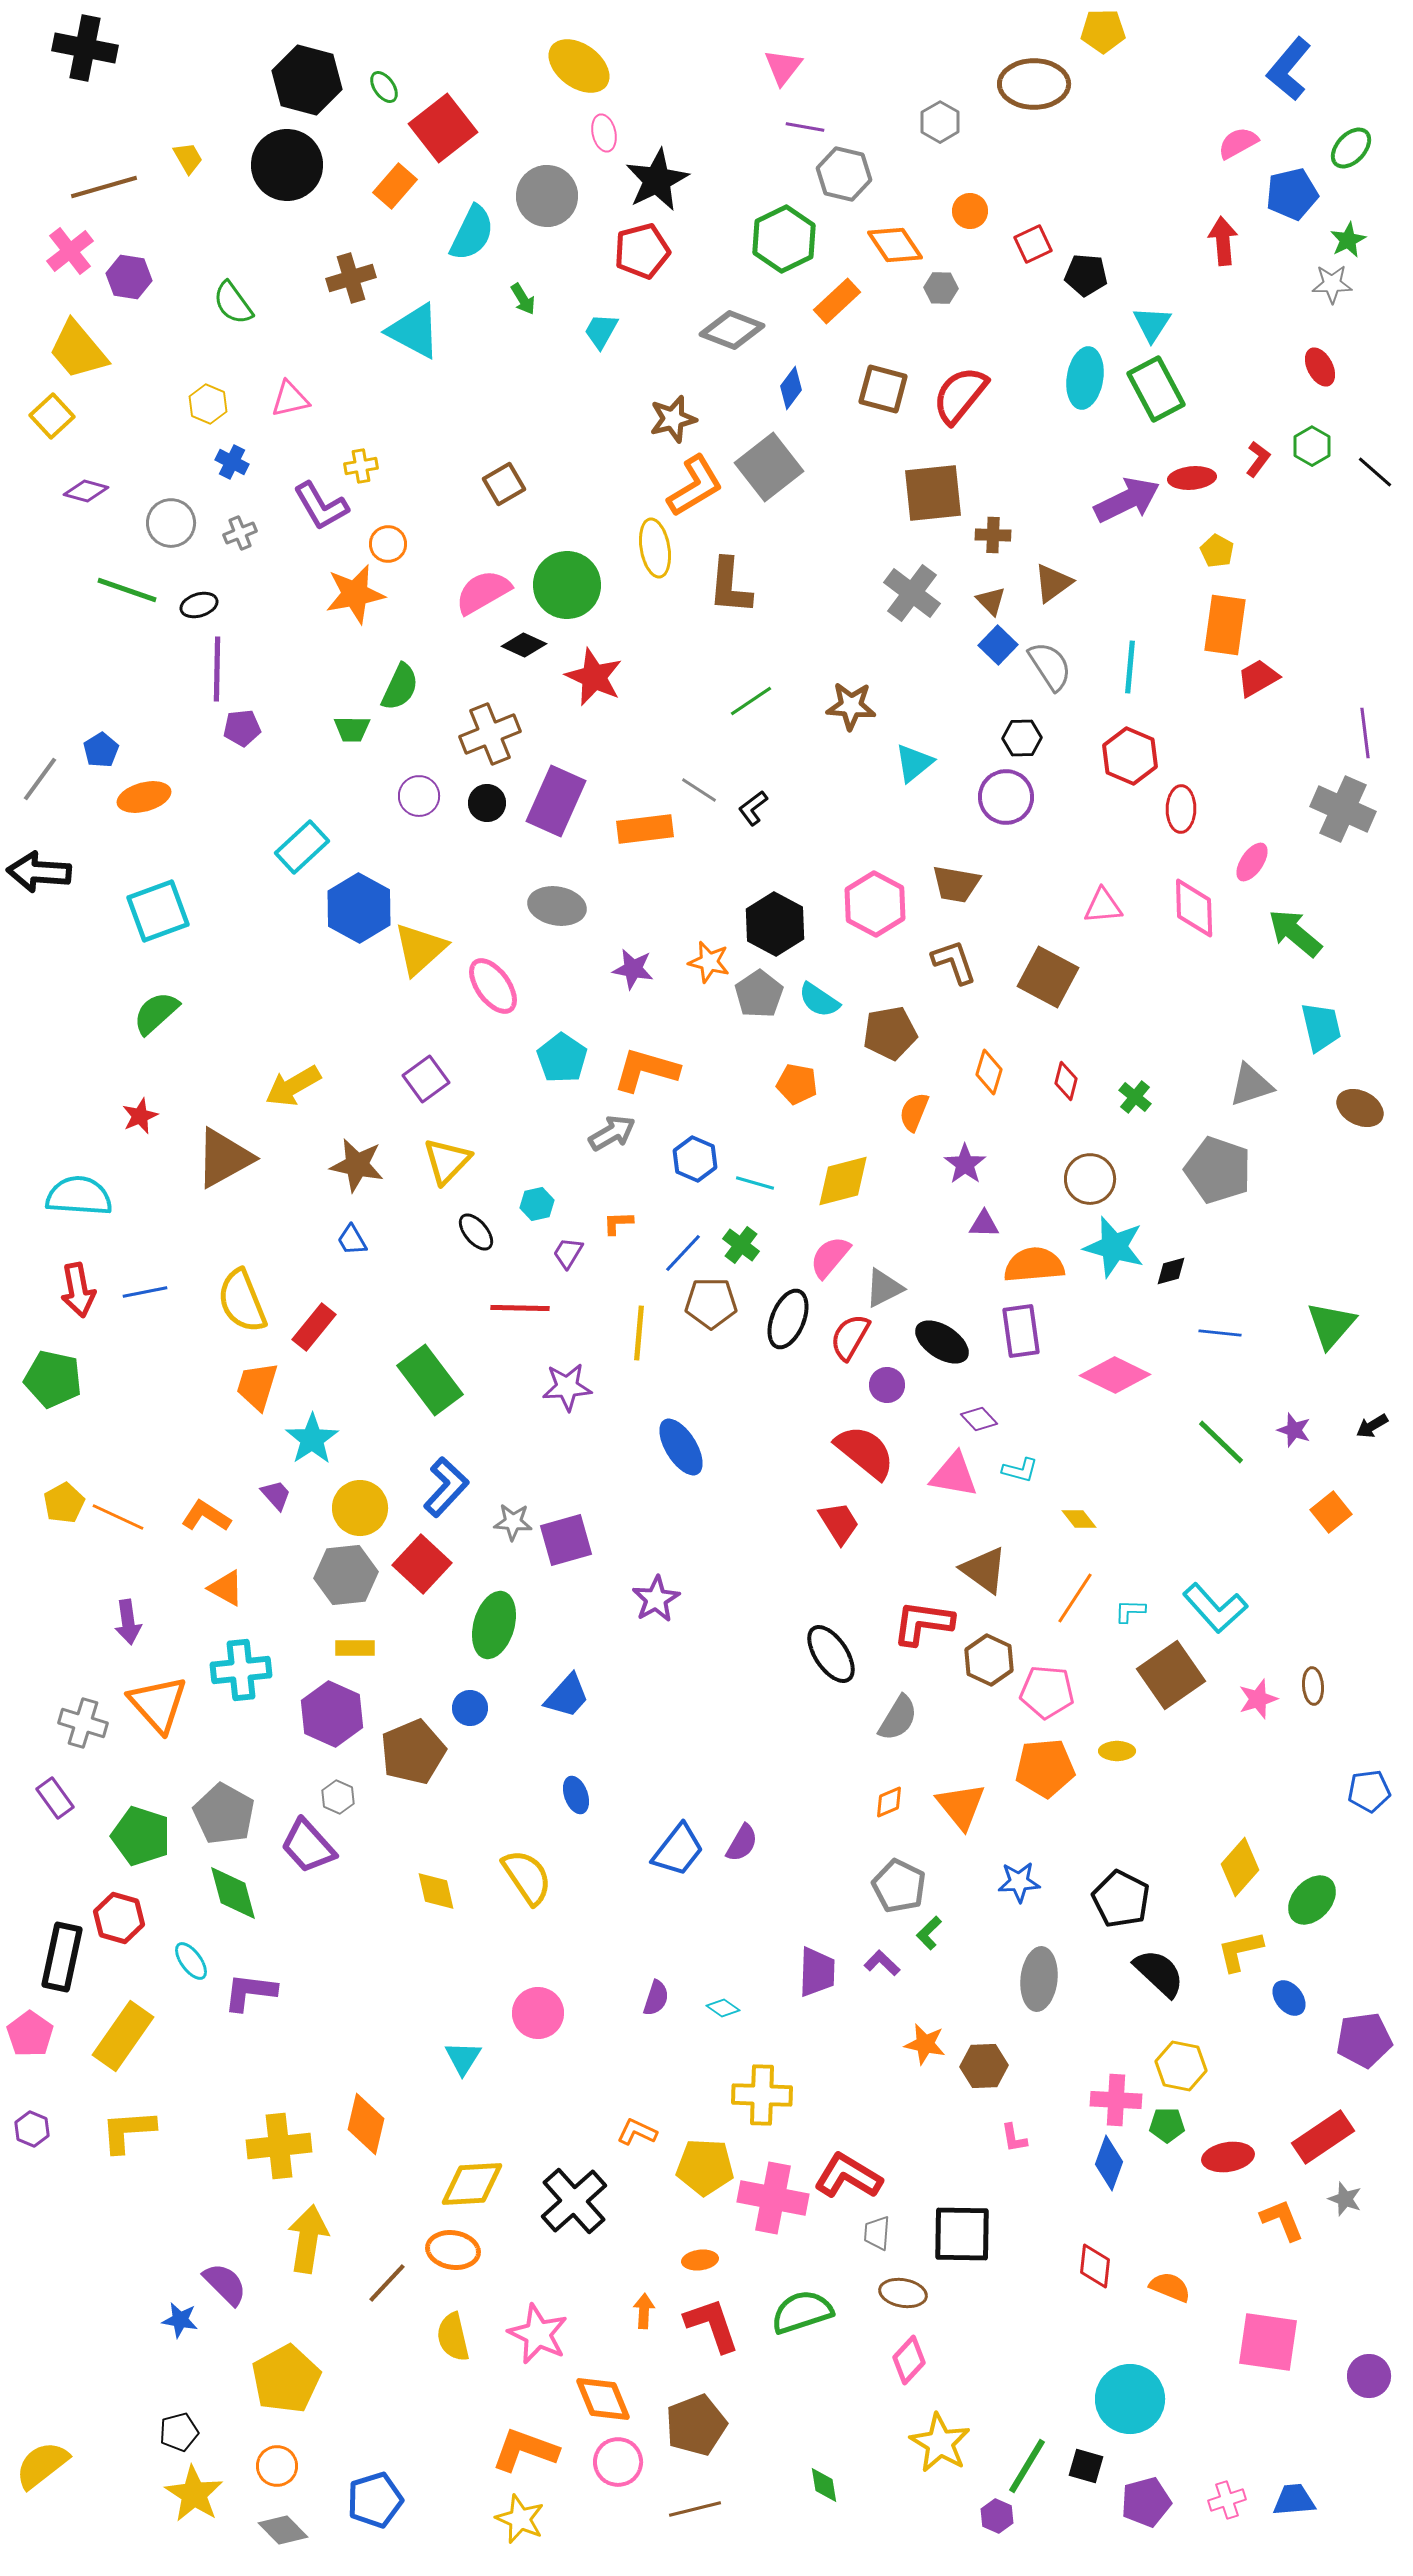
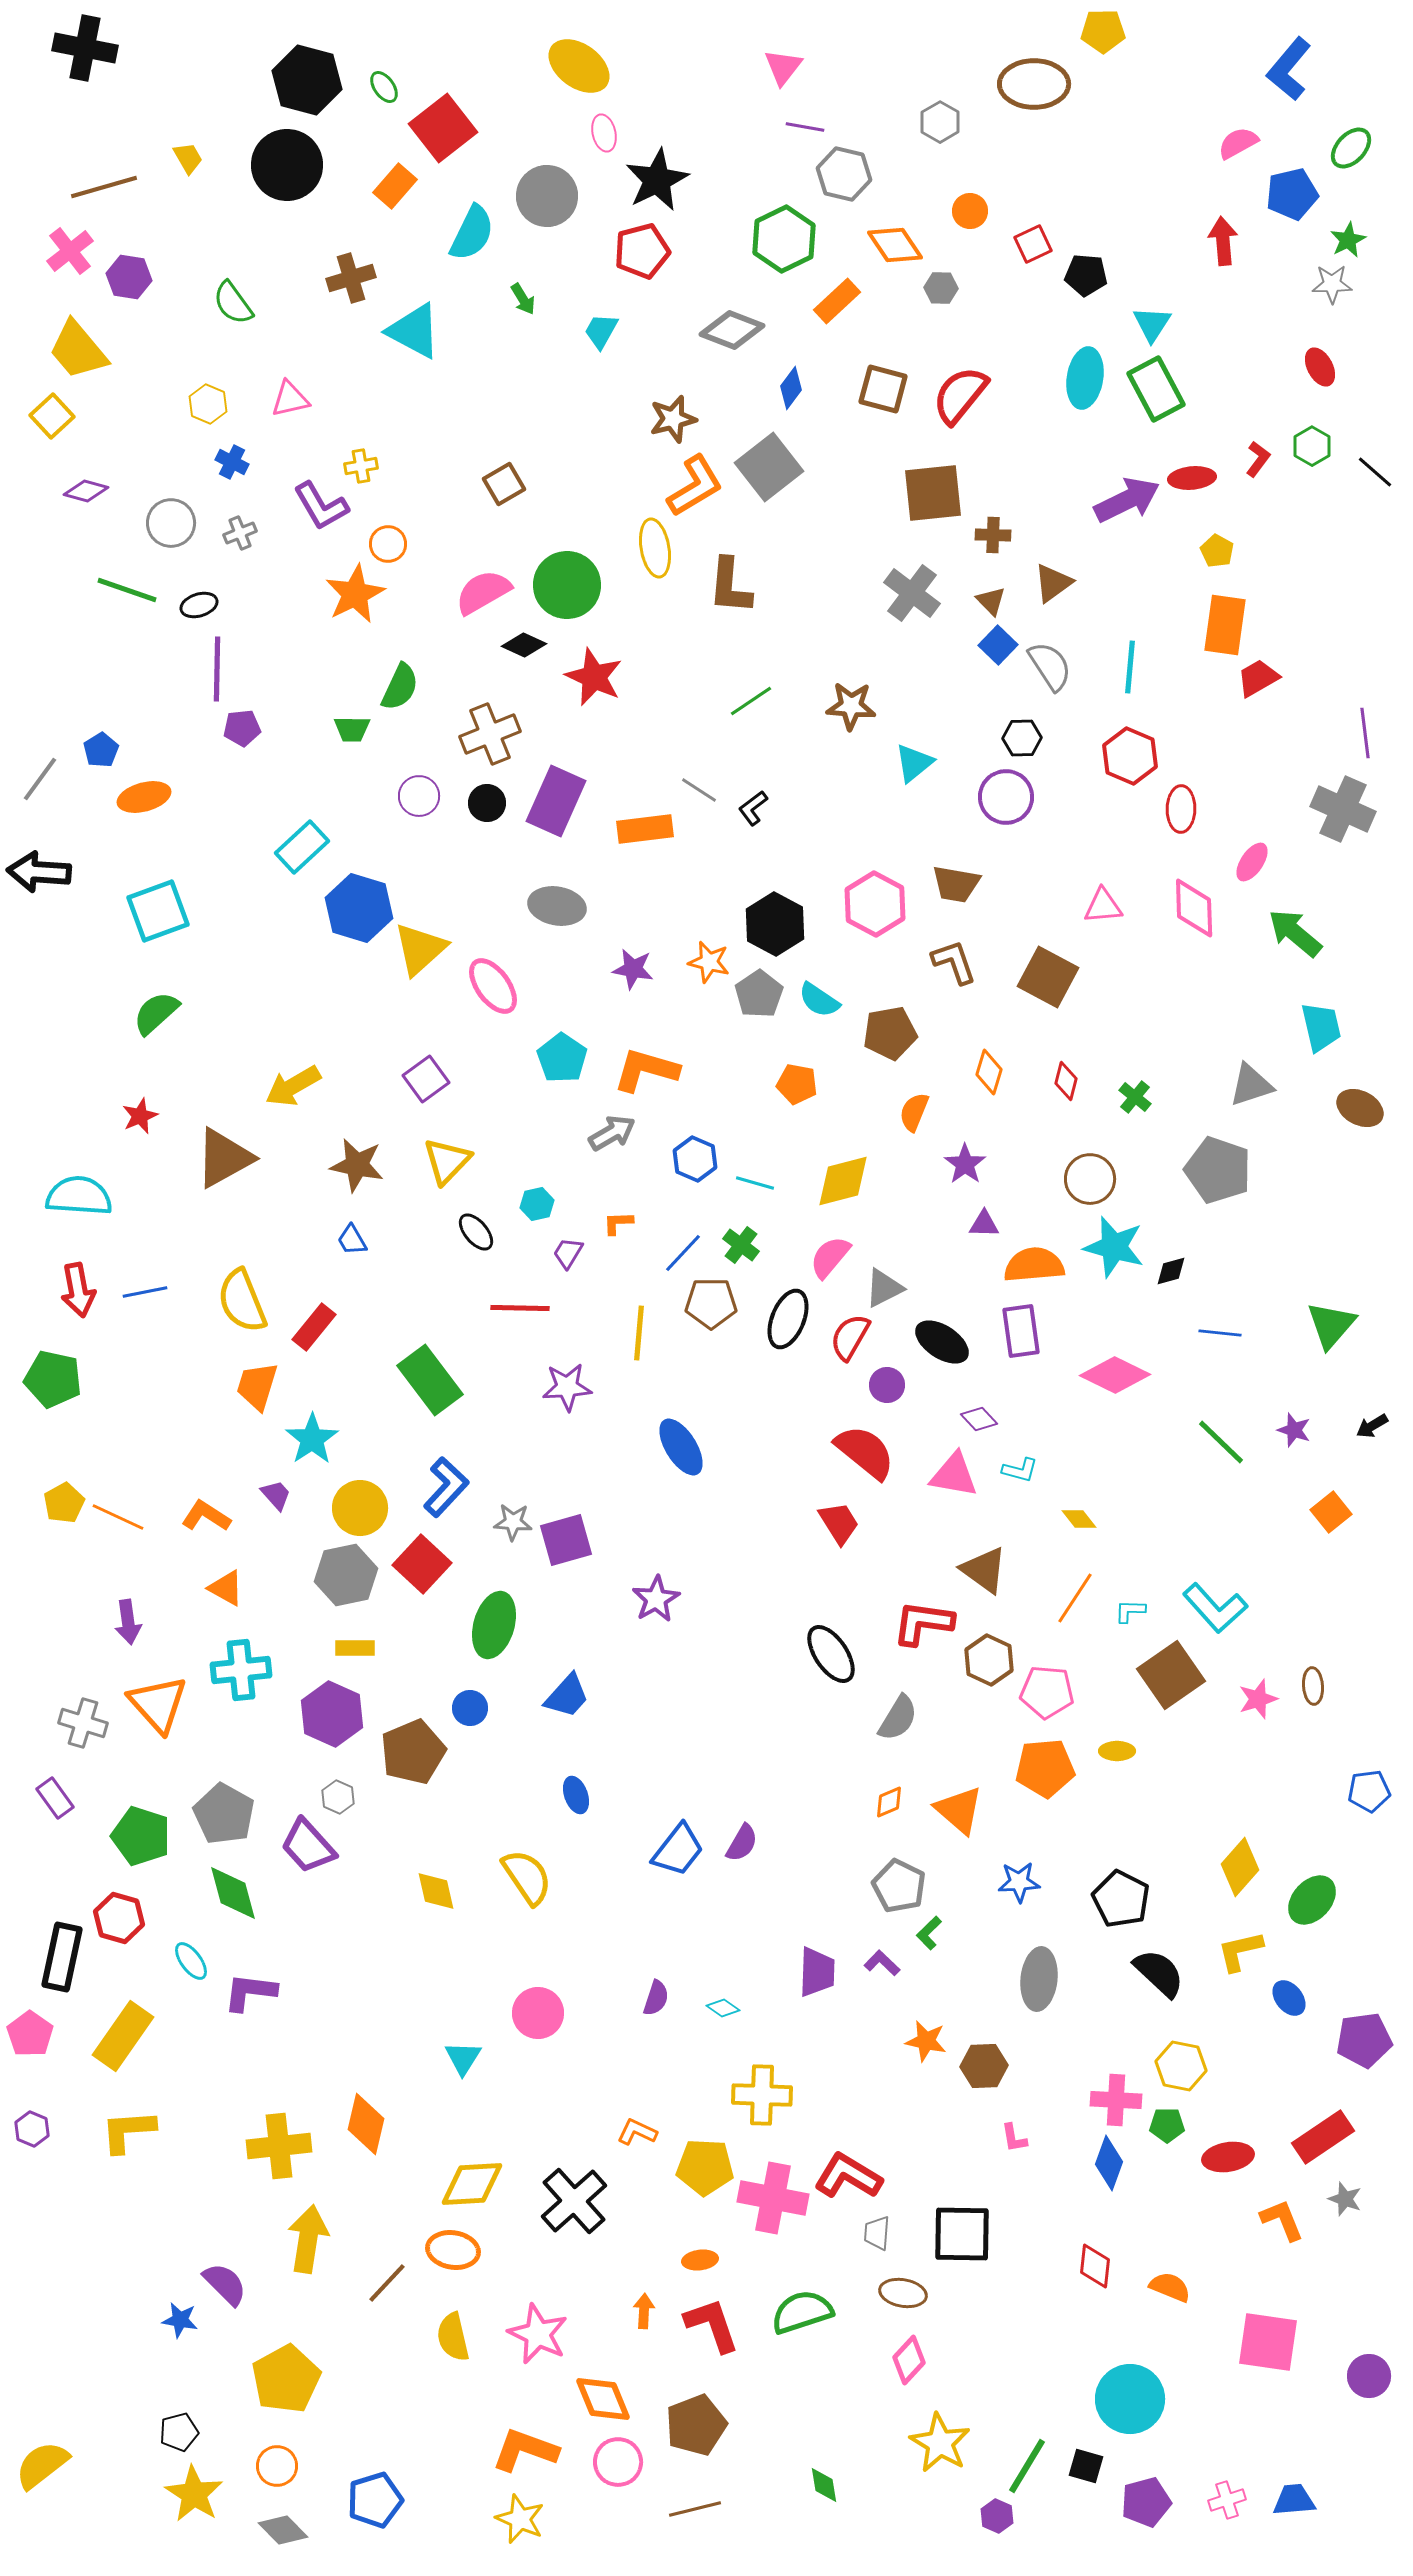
orange star at (355, 594): rotated 16 degrees counterclockwise
blue hexagon at (359, 908): rotated 12 degrees counterclockwise
gray hexagon at (346, 1575): rotated 6 degrees counterclockwise
orange triangle at (961, 1806): moved 2 px left, 4 px down; rotated 10 degrees counterclockwise
orange star at (925, 2044): moved 1 px right, 3 px up
